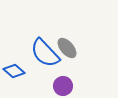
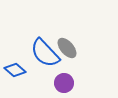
blue diamond: moved 1 px right, 1 px up
purple circle: moved 1 px right, 3 px up
